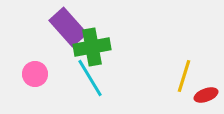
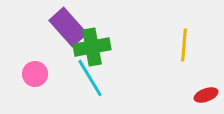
yellow line: moved 31 px up; rotated 12 degrees counterclockwise
